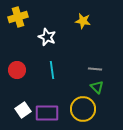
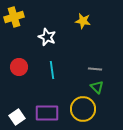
yellow cross: moved 4 px left
red circle: moved 2 px right, 3 px up
white square: moved 6 px left, 7 px down
